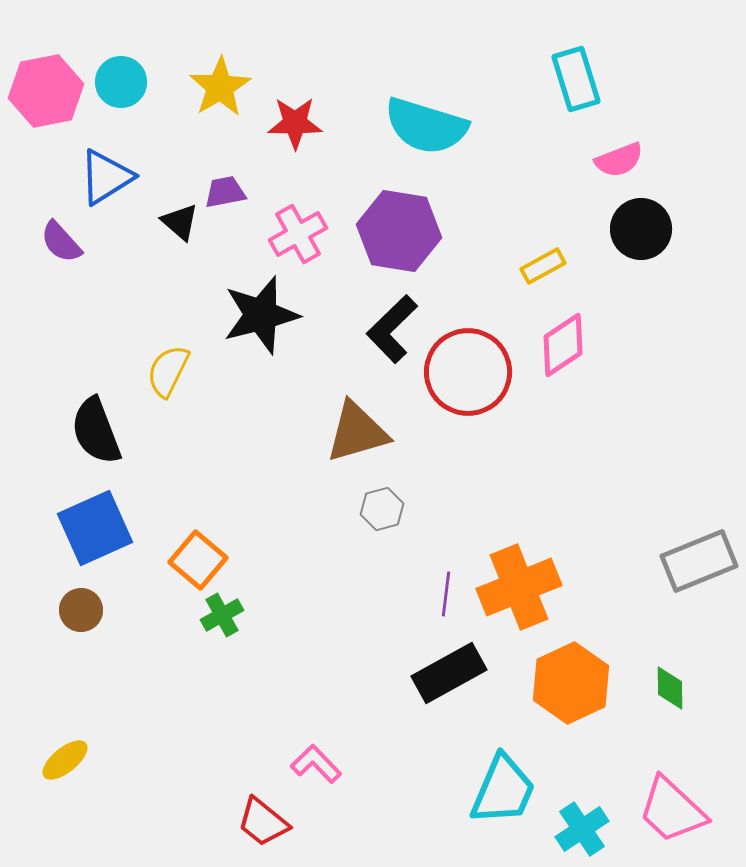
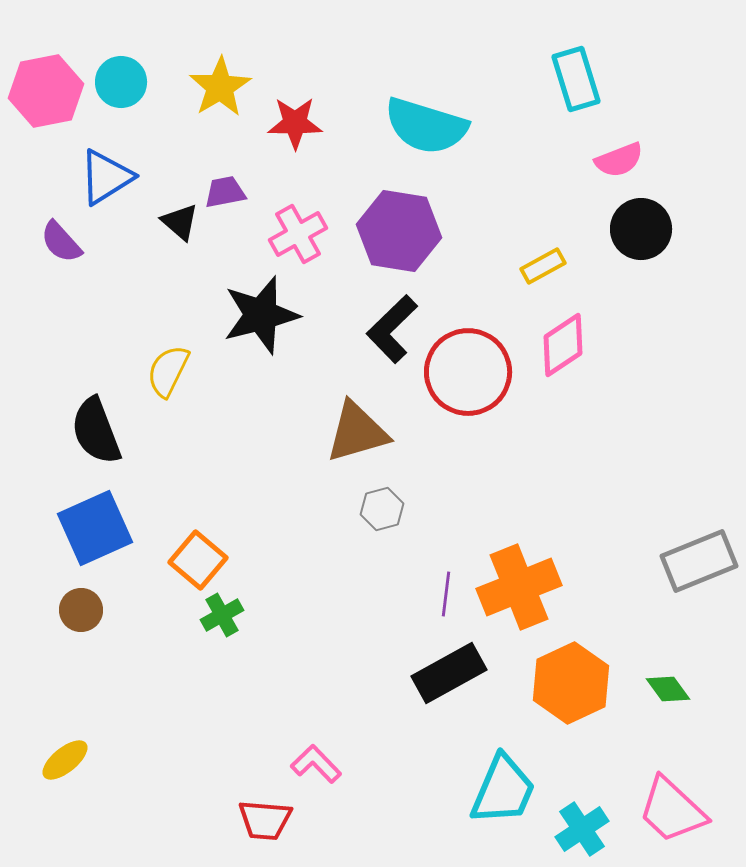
green diamond: moved 2 px left, 1 px down; rotated 36 degrees counterclockwise
red trapezoid: moved 2 px right, 2 px up; rotated 34 degrees counterclockwise
